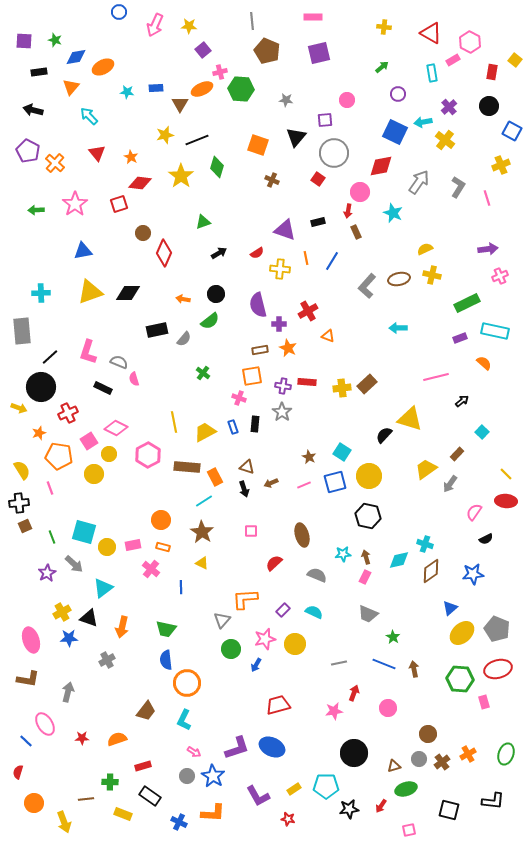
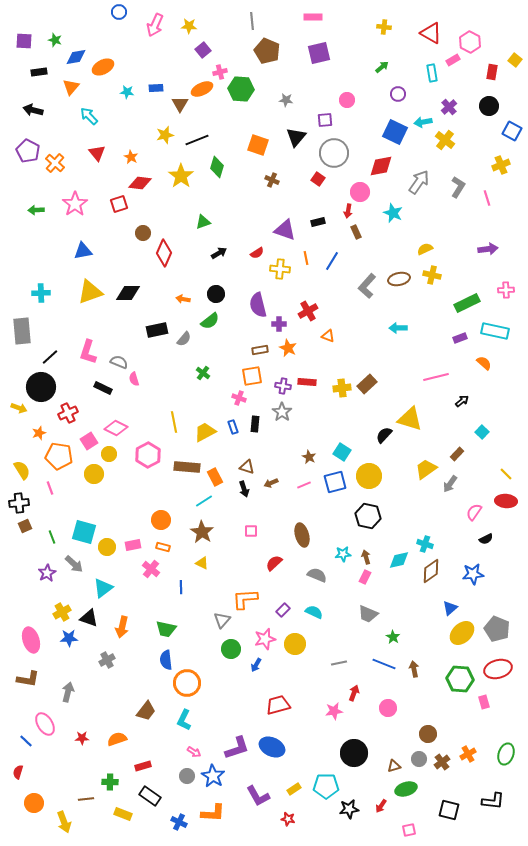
pink cross at (500, 276): moved 6 px right, 14 px down; rotated 21 degrees clockwise
